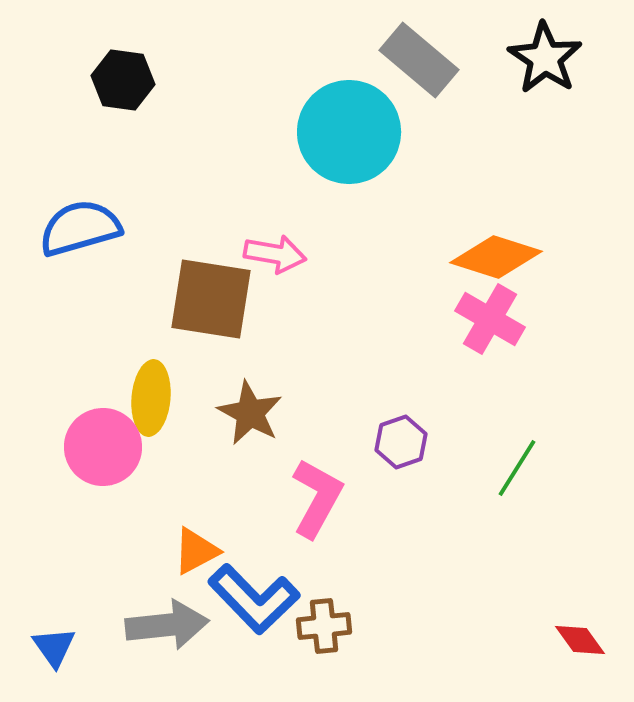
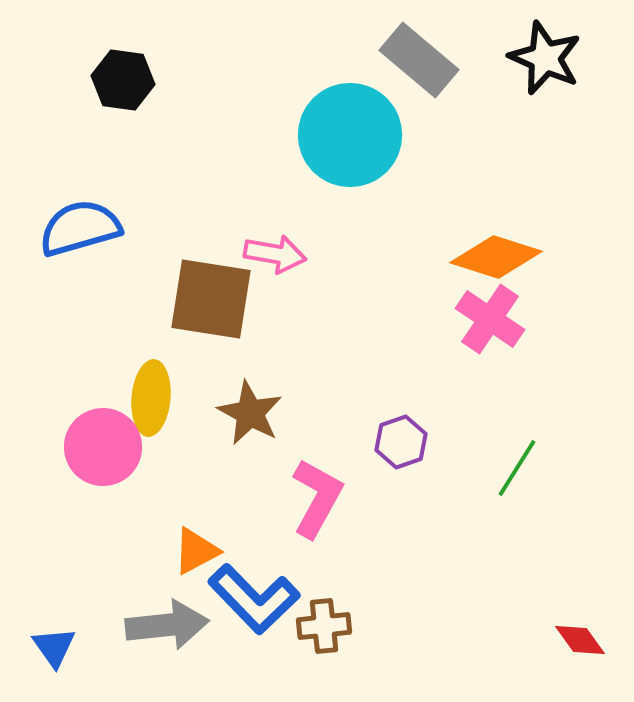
black star: rotated 10 degrees counterclockwise
cyan circle: moved 1 px right, 3 px down
pink cross: rotated 4 degrees clockwise
